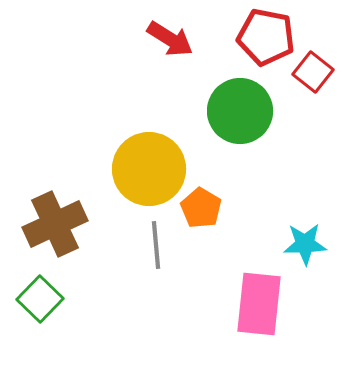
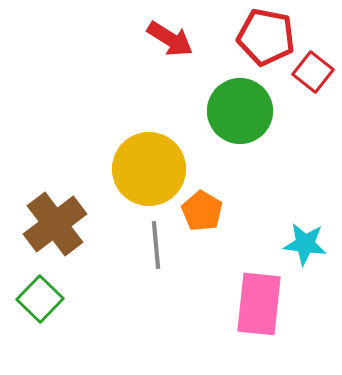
orange pentagon: moved 1 px right, 3 px down
brown cross: rotated 12 degrees counterclockwise
cyan star: rotated 9 degrees clockwise
